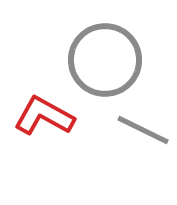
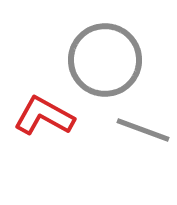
gray line: rotated 6 degrees counterclockwise
